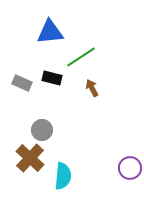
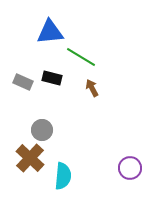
green line: rotated 64 degrees clockwise
gray rectangle: moved 1 px right, 1 px up
